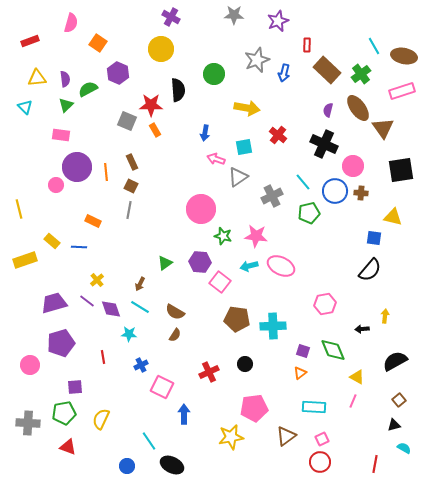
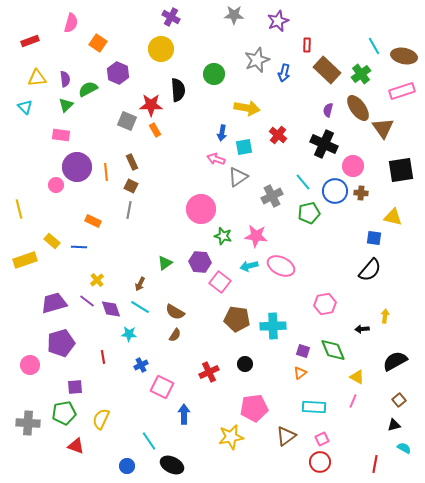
blue arrow at (205, 133): moved 17 px right
red triangle at (68, 447): moved 8 px right, 1 px up
